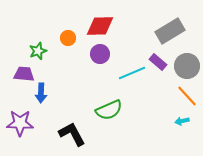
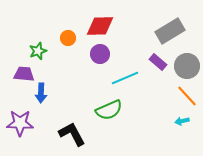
cyan line: moved 7 px left, 5 px down
